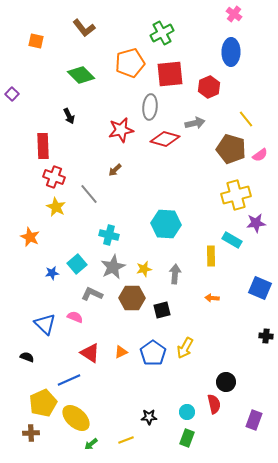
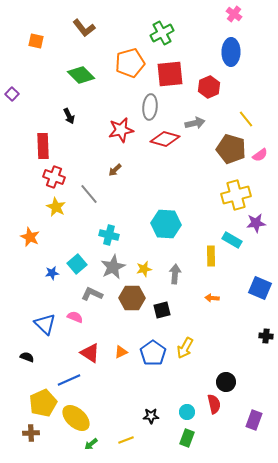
black star at (149, 417): moved 2 px right, 1 px up
